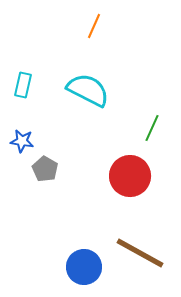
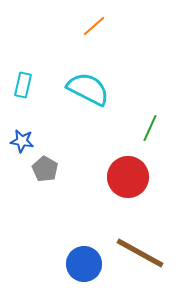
orange line: rotated 25 degrees clockwise
cyan semicircle: moved 1 px up
green line: moved 2 px left
red circle: moved 2 px left, 1 px down
blue circle: moved 3 px up
